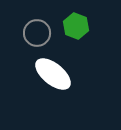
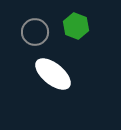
gray circle: moved 2 px left, 1 px up
